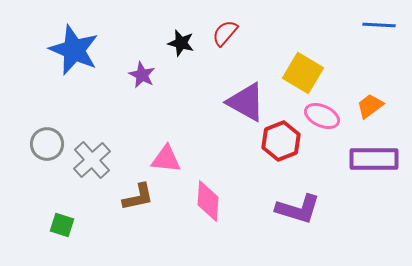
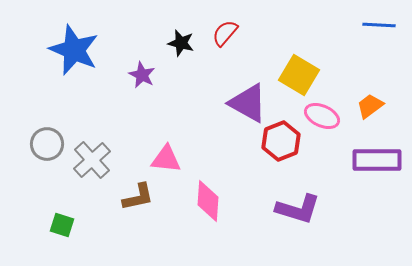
yellow square: moved 4 px left, 2 px down
purple triangle: moved 2 px right, 1 px down
purple rectangle: moved 3 px right, 1 px down
